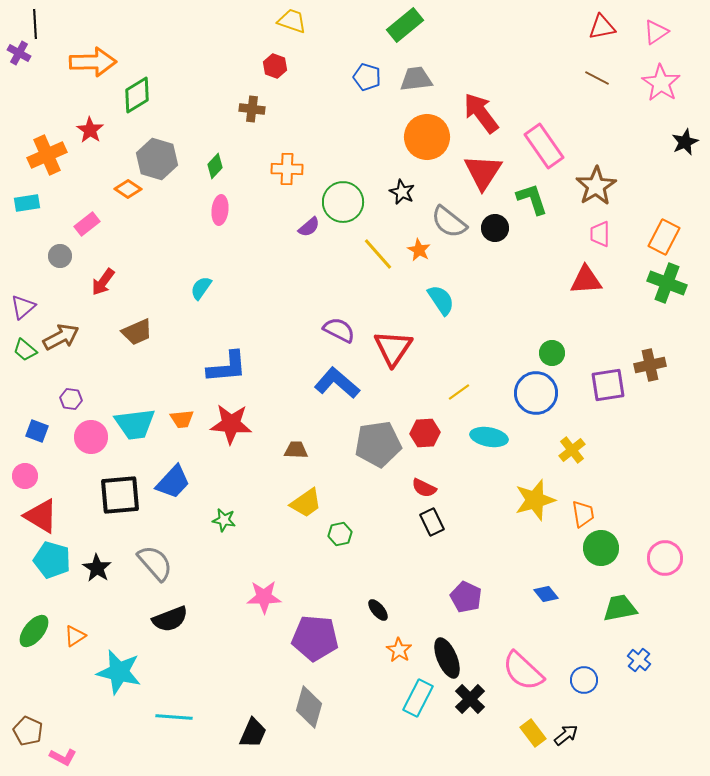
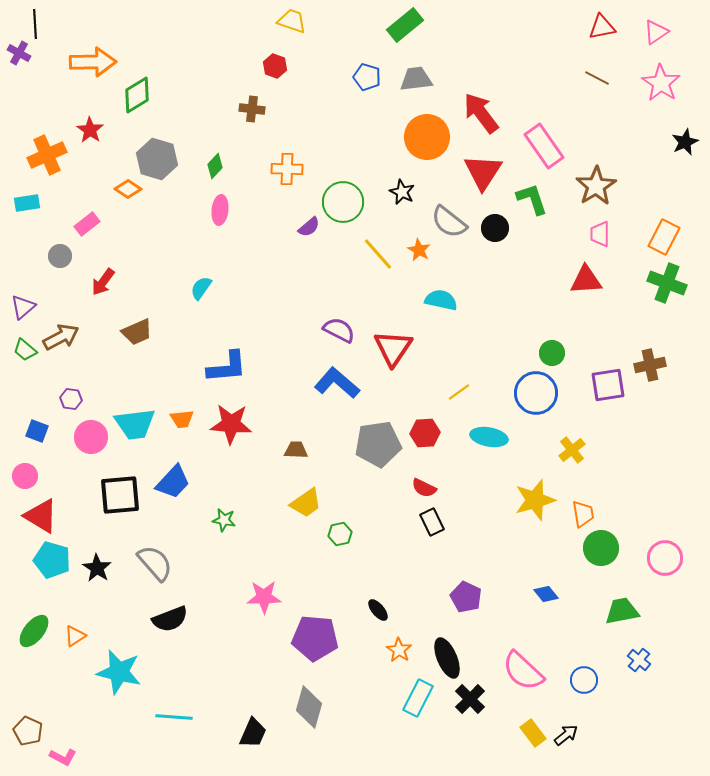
cyan semicircle at (441, 300): rotated 44 degrees counterclockwise
green trapezoid at (620, 608): moved 2 px right, 3 px down
